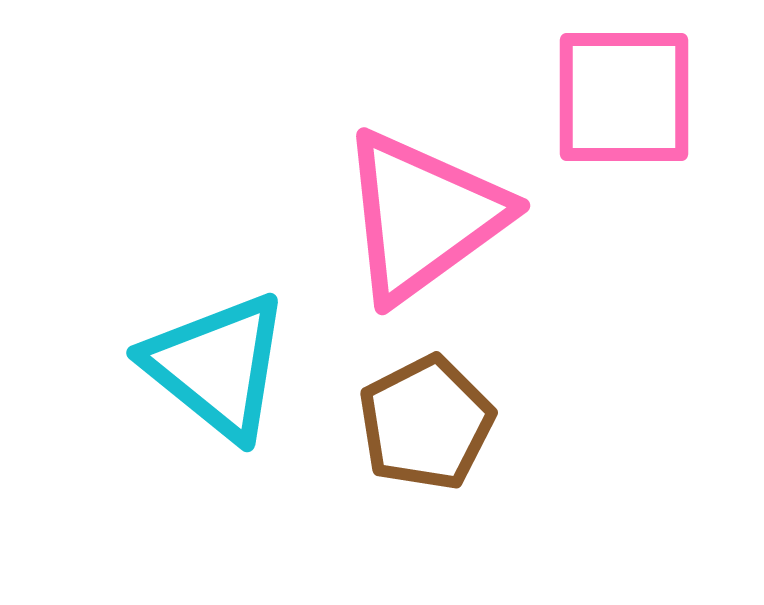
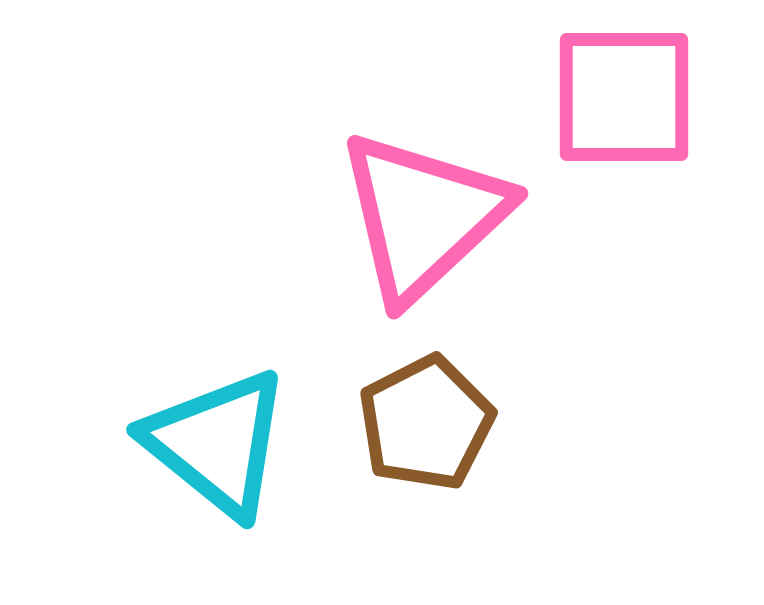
pink triangle: rotated 7 degrees counterclockwise
cyan triangle: moved 77 px down
